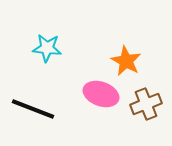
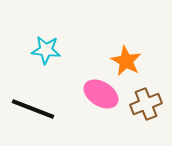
cyan star: moved 1 px left, 2 px down
pink ellipse: rotated 12 degrees clockwise
